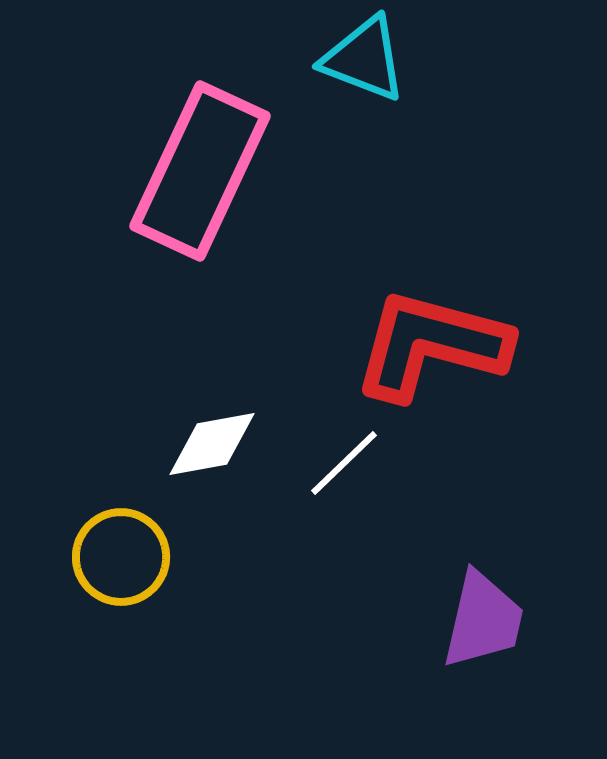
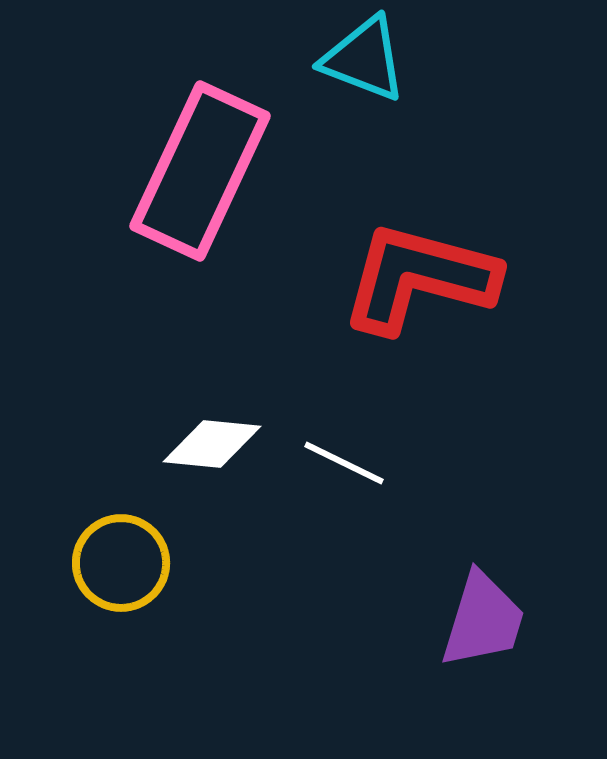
red L-shape: moved 12 px left, 67 px up
white diamond: rotated 16 degrees clockwise
white line: rotated 70 degrees clockwise
yellow circle: moved 6 px down
purple trapezoid: rotated 4 degrees clockwise
